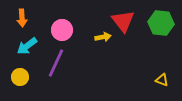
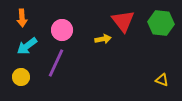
yellow arrow: moved 2 px down
yellow circle: moved 1 px right
